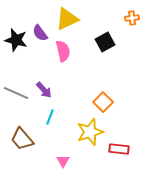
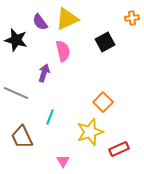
purple semicircle: moved 11 px up
purple arrow: moved 17 px up; rotated 120 degrees counterclockwise
brown trapezoid: moved 2 px up; rotated 15 degrees clockwise
red rectangle: rotated 30 degrees counterclockwise
